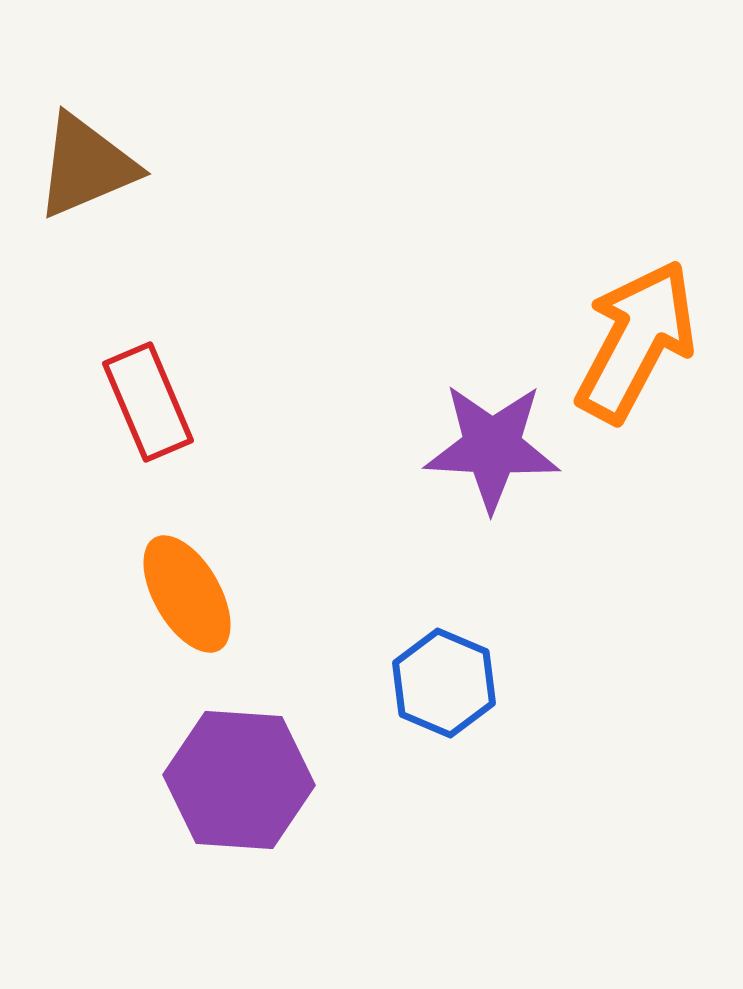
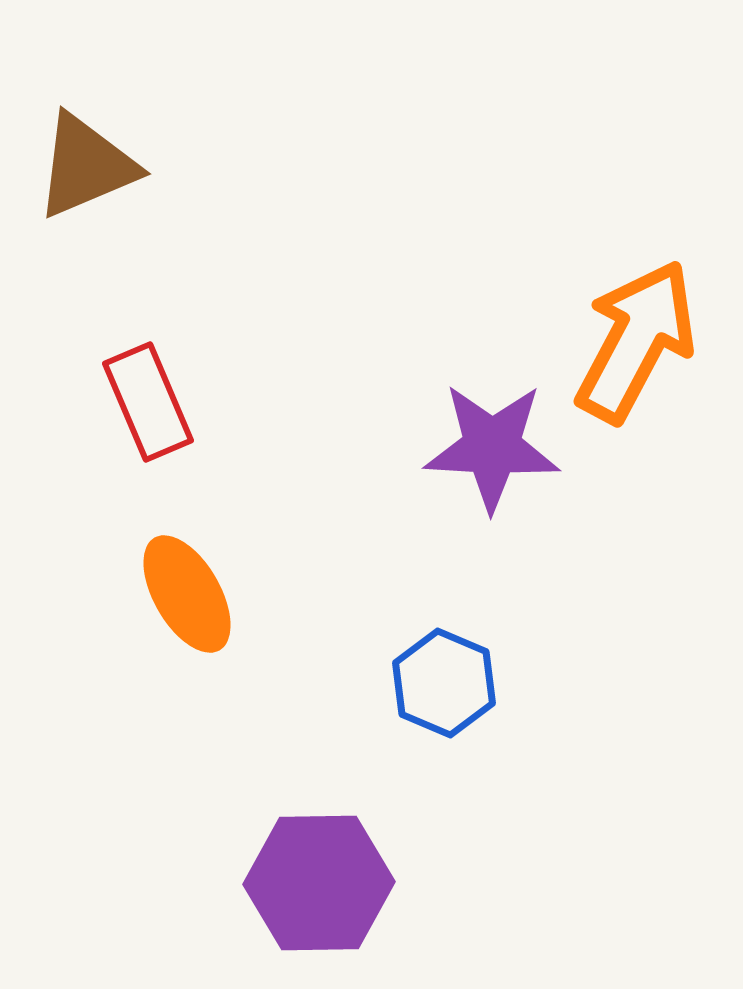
purple hexagon: moved 80 px right, 103 px down; rotated 5 degrees counterclockwise
